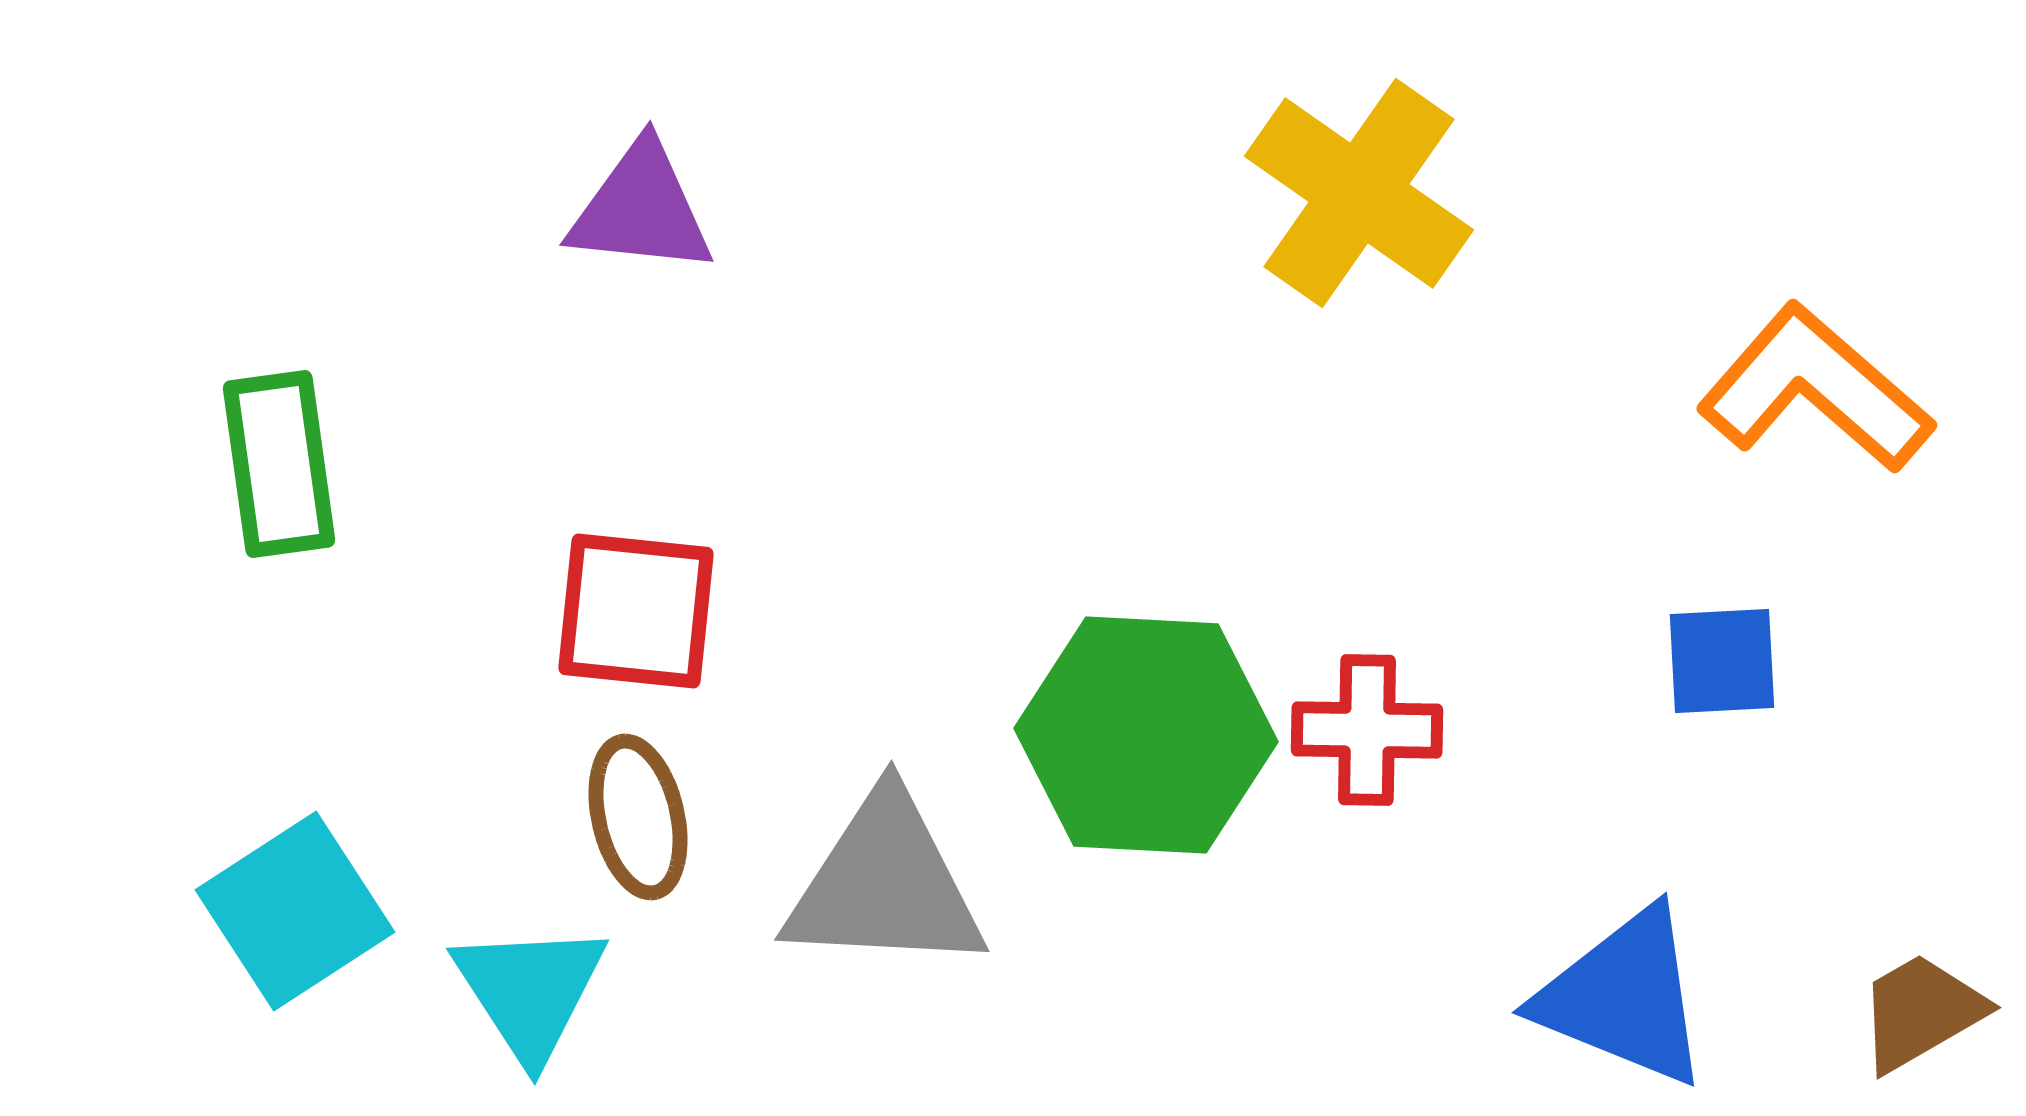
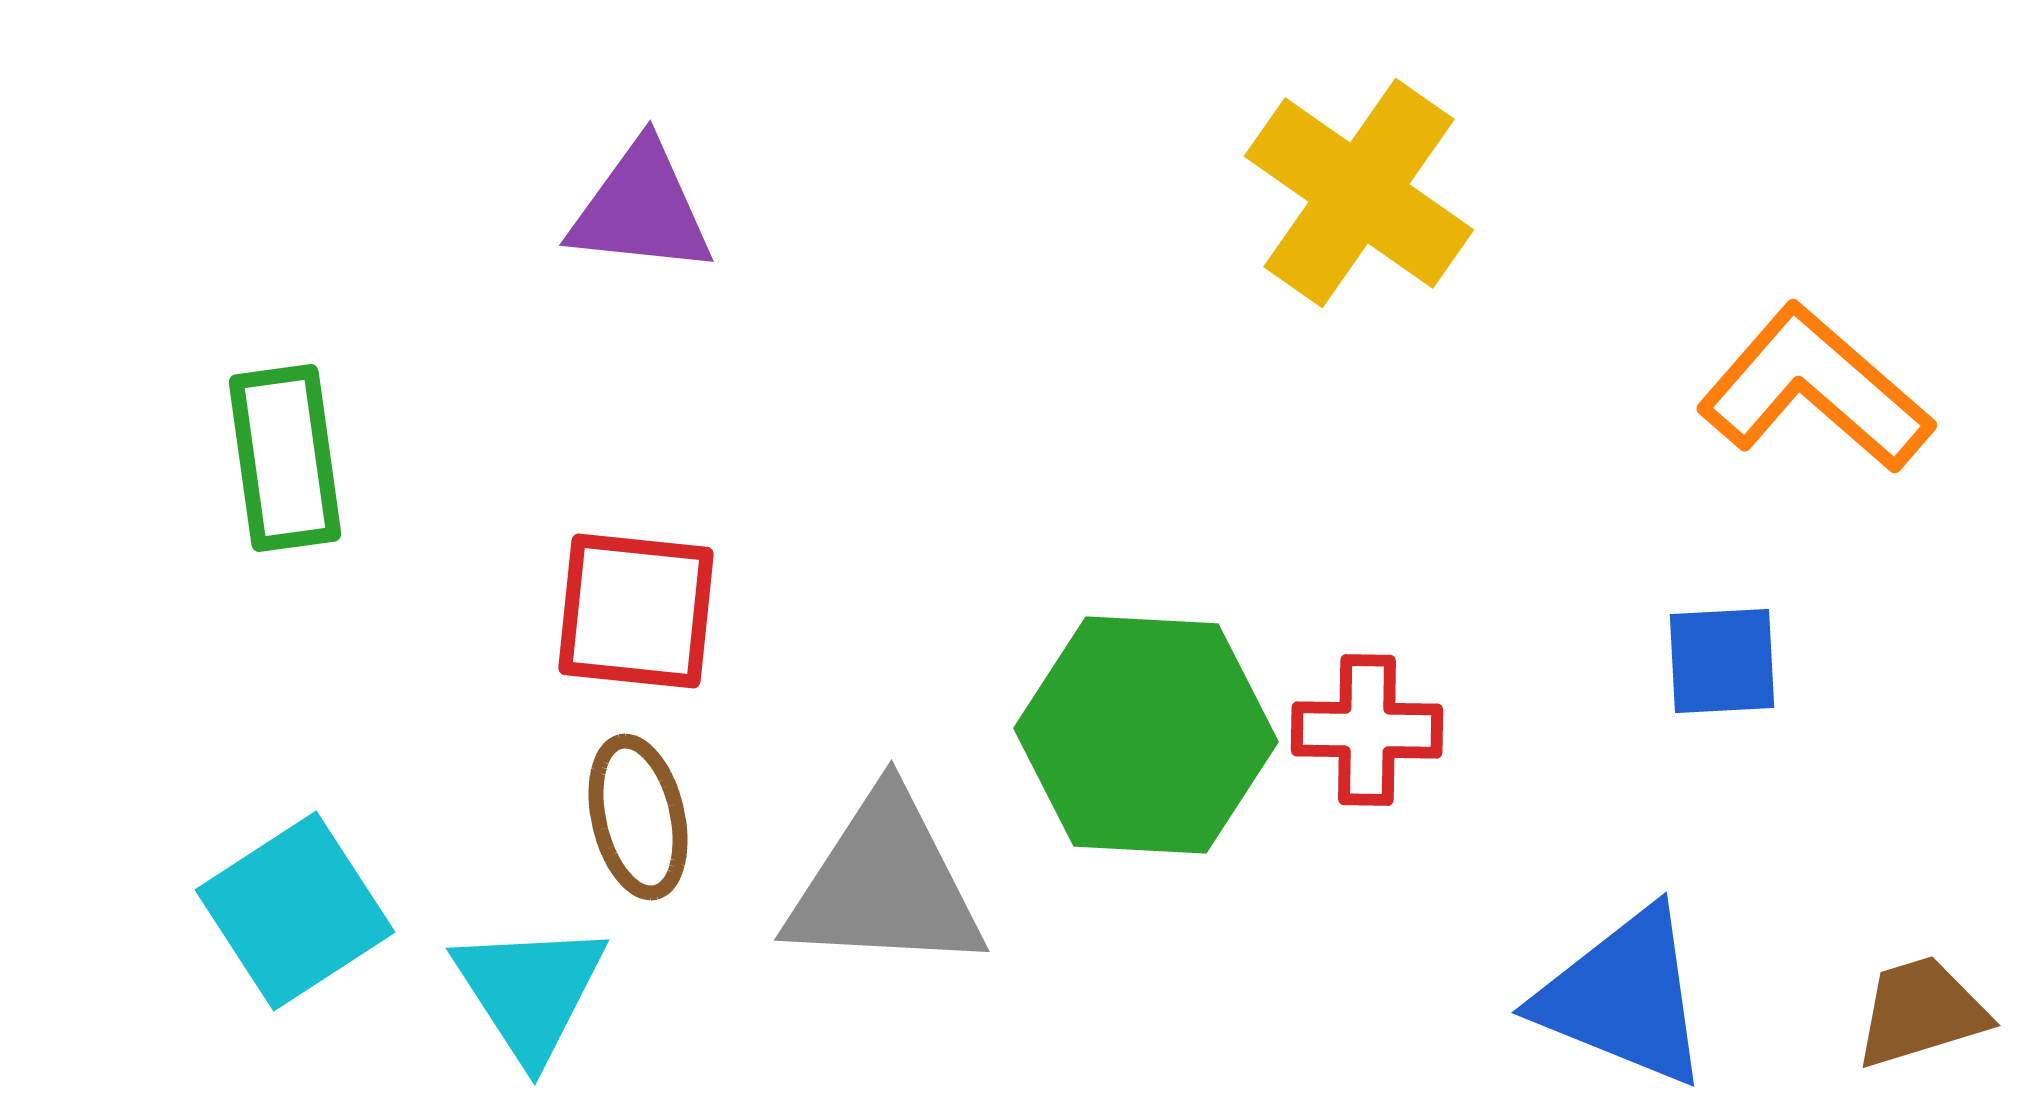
green rectangle: moved 6 px right, 6 px up
brown trapezoid: rotated 13 degrees clockwise
